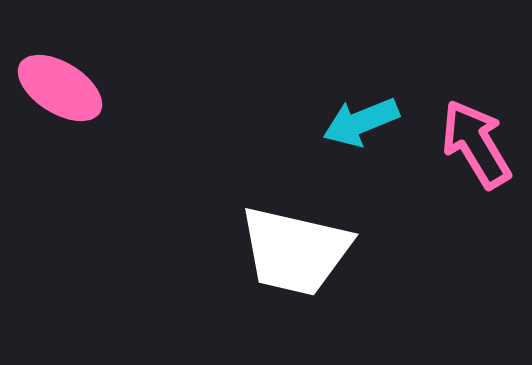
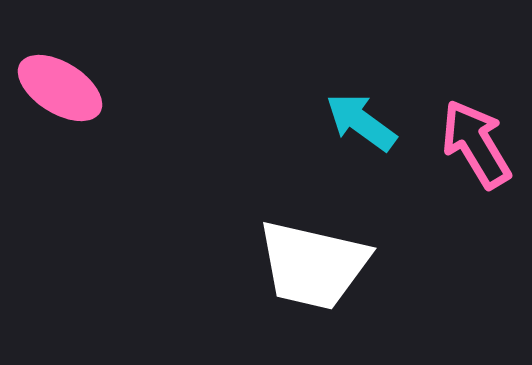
cyan arrow: rotated 58 degrees clockwise
white trapezoid: moved 18 px right, 14 px down
